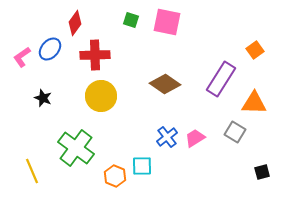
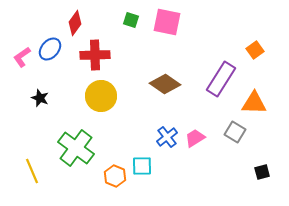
black star: moved 3 px left
